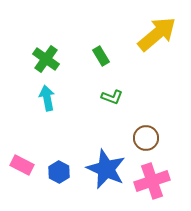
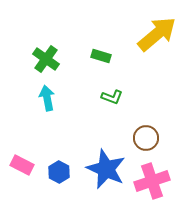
green rectangle: rotated 42 degrees counterclockwise
